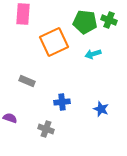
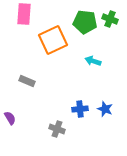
pink rectangle: moved 1 px right
green cross: moved 1 px right, 1 px up
orange square: moved 1 px left, 2 px up
cyan arrow: moved 7 px down; rotated 35 degrees clockwise
blue cross: moved 18 px right, 7 px down
blue star: moved 4 px right
purple semicircle: rotated 40 degrees clockwise
gray cross: moved 11 px right
